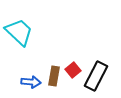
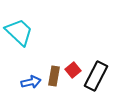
blue arrow: rotated 18 degrees counterclockwise
